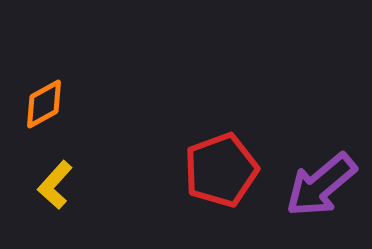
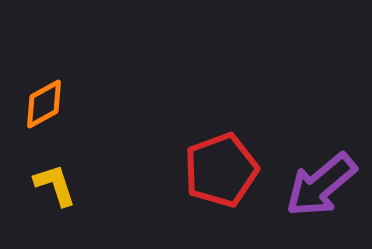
yellow L-shape: rotated 120 degrees clockwise
